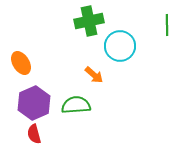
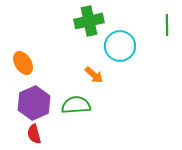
orange ellipse: moved 2 px right
